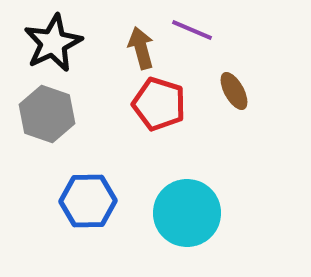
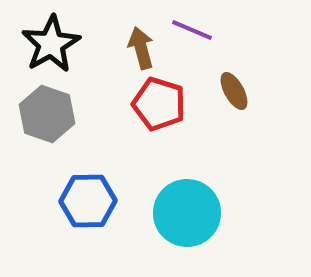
black star: moved 2 px left, 1 px down; rotated 4 degrees counterclockwise
